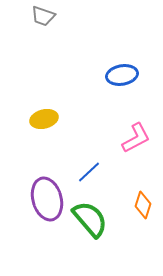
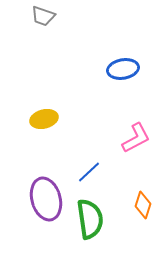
blue ellipse: moved 1 px right, 6 px up
purple ellipse: moved 1 px left
green semicircle: rotated 33 degrees clockwise
